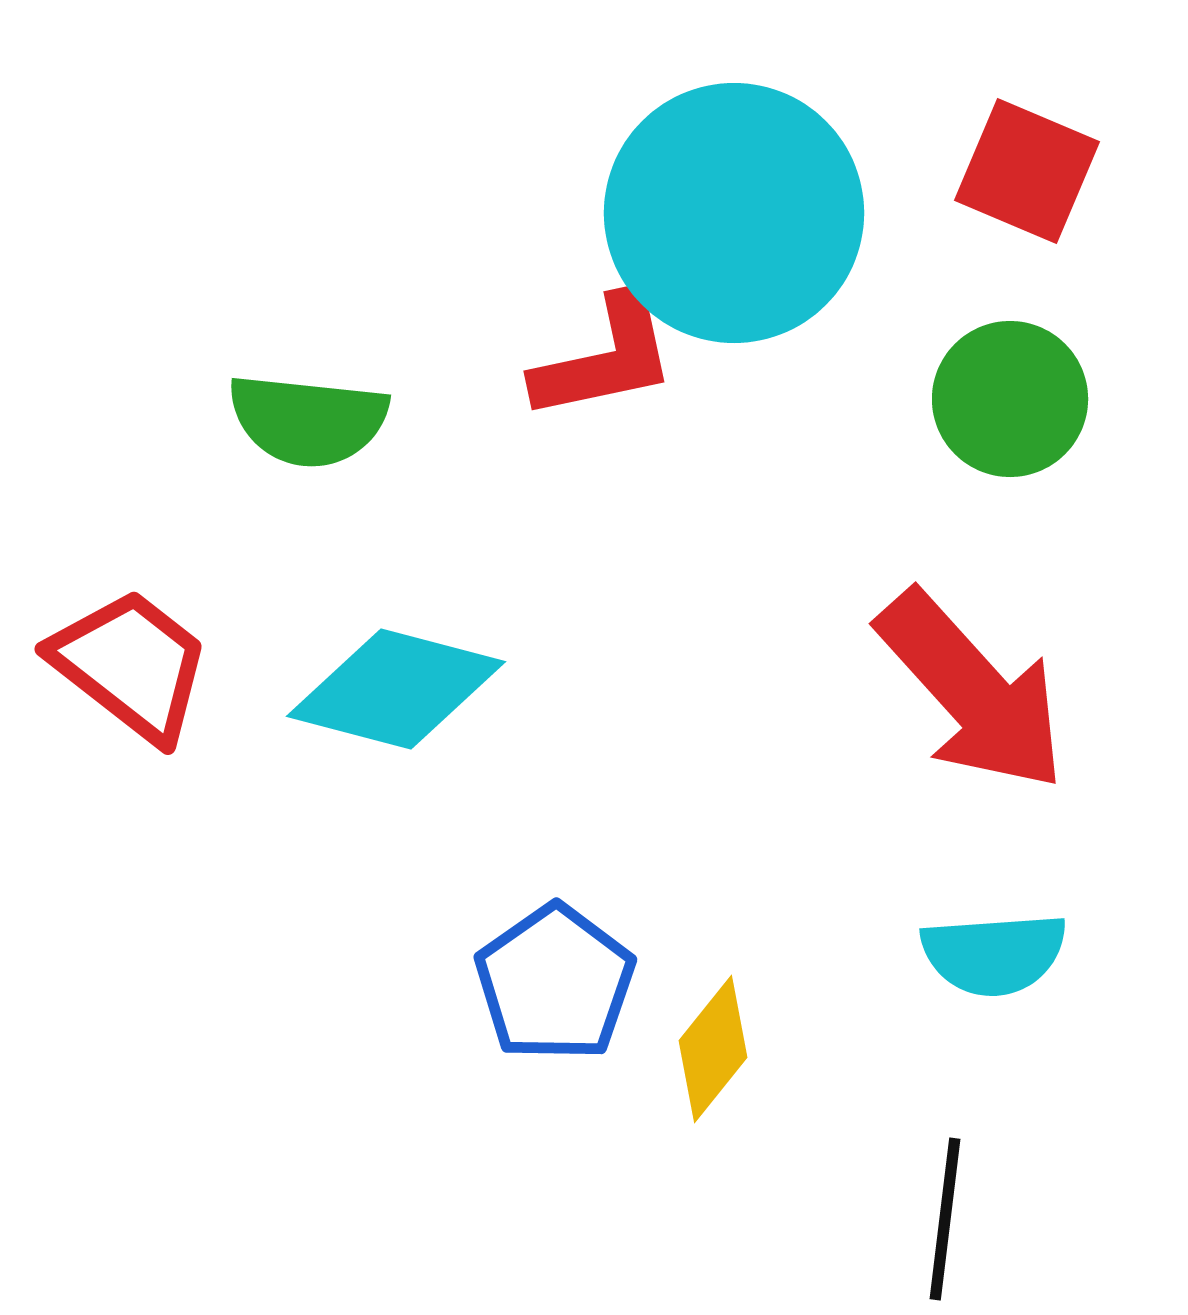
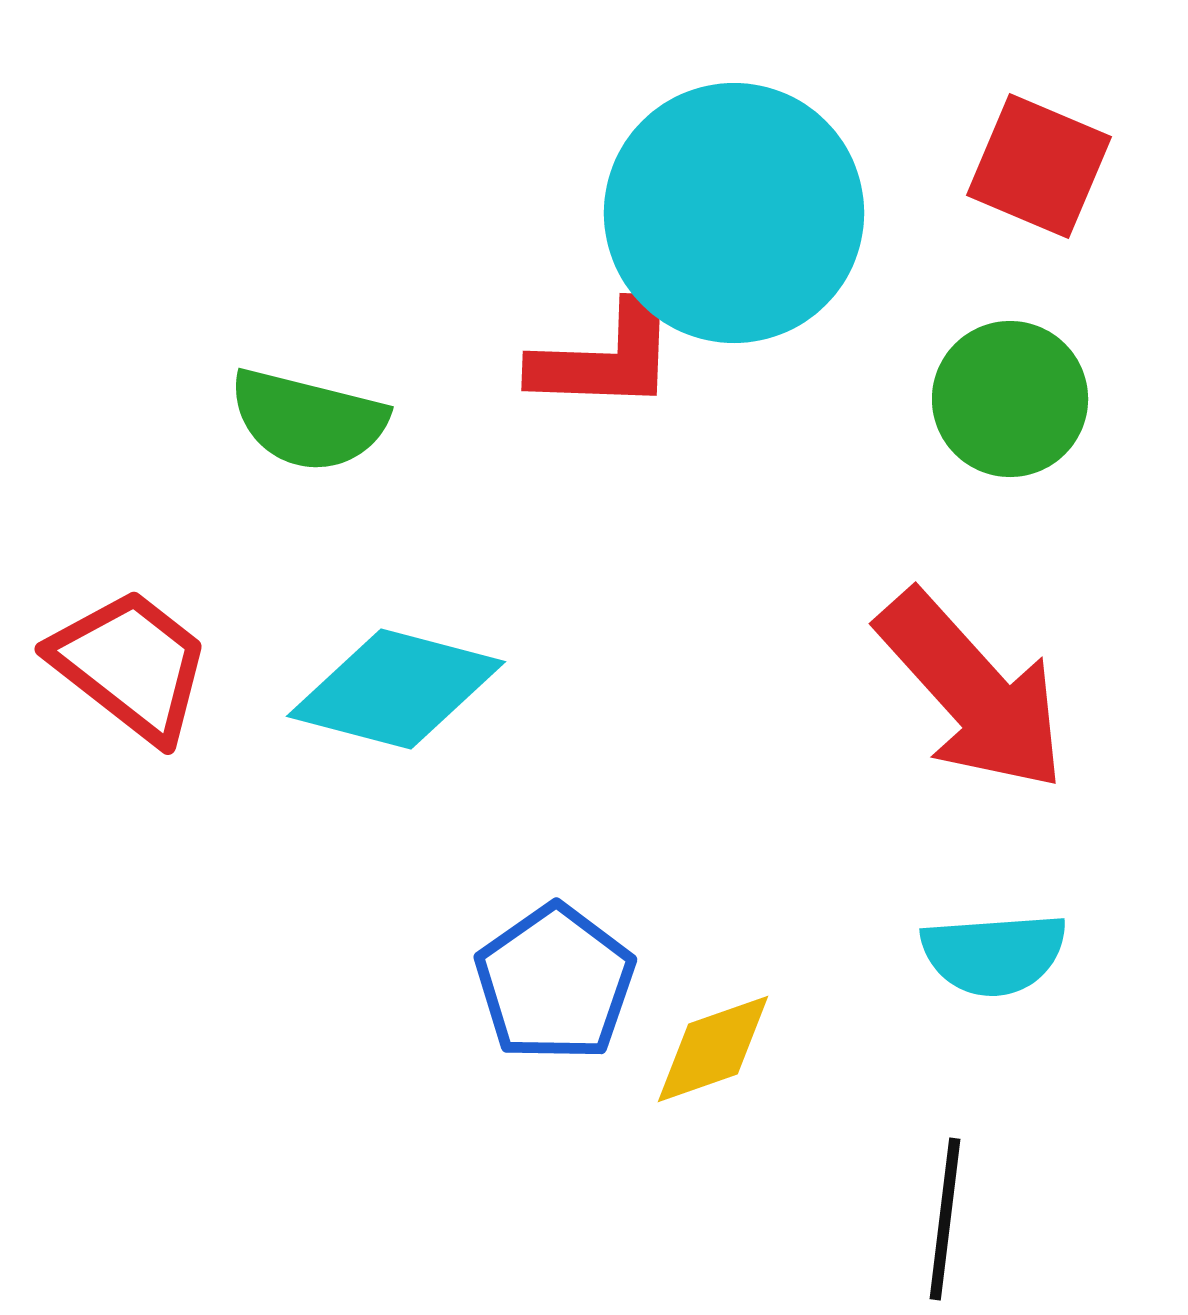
red square: moved 12 px right, 5 px up
red L-shape: rotated 14 degrees clockwise
green semicircle: rotated 8 degrees clockwise
yellow diamond: rotated 32 degrees clockwise
